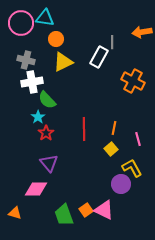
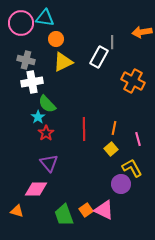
green semicircle: moved 4 px down
orange triangle: moved 2 px right, 2 px up
